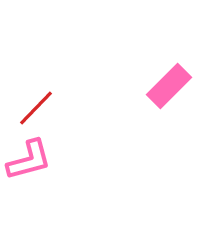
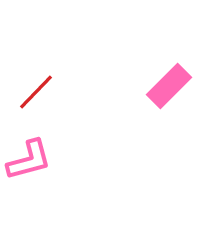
red line: moved 16 px up
